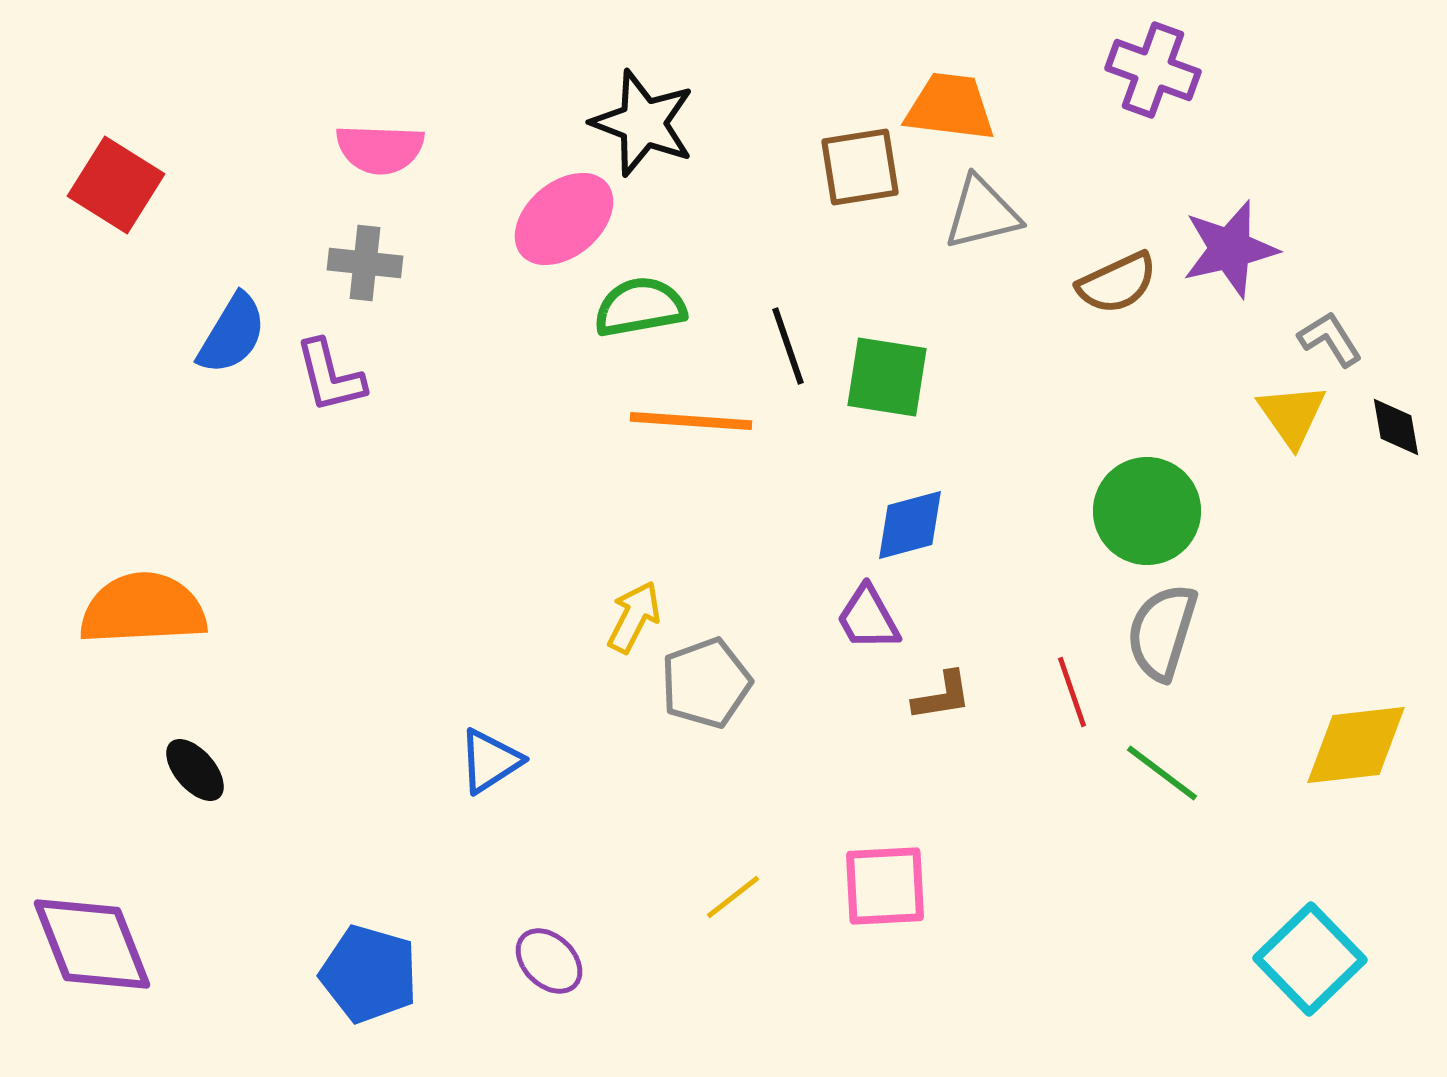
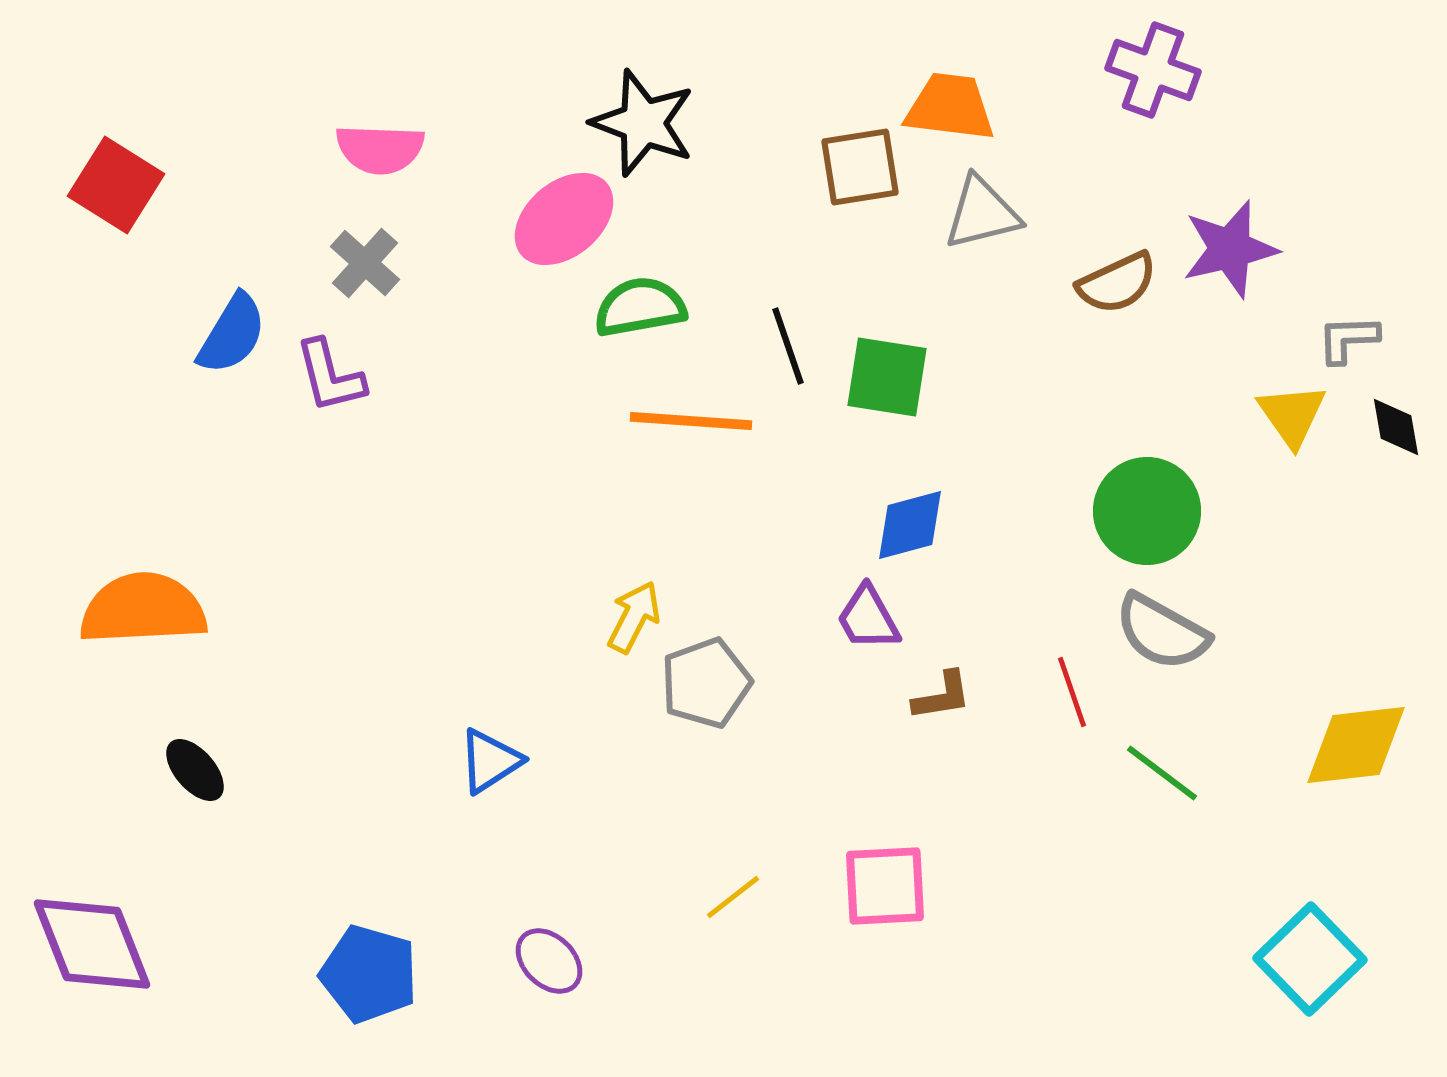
gray cross: rotated 36 degrees clockwise
gray L-shape: moved 18 px right; rotated 60 degrees counterclockwise
gray semicircle: rotated 78 degrees counterclockwise
